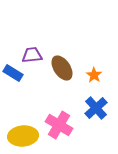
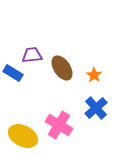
yellow ellipse: rotated 32 degrees clockwise
